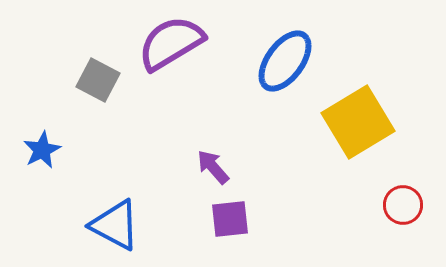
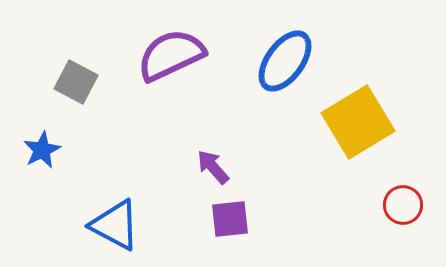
purple semicircle: moved 12 px down; rotated 6 degrees clockwise
gray square: moved 22 px left, 2 px down
